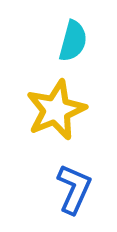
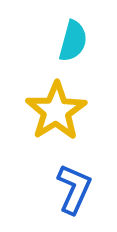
yellow star: moved 1 px down; rotated 10 degrees counterclockwise
